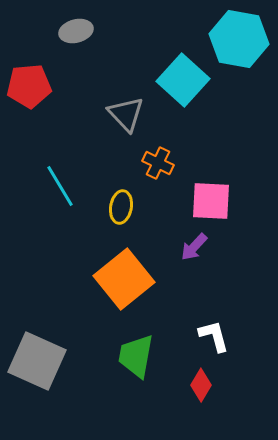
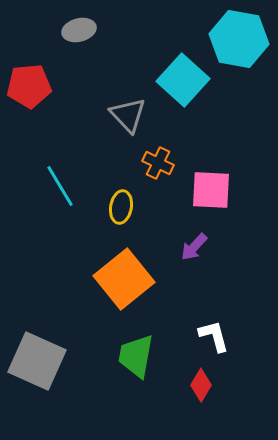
gray ellipse: moved 3 px right, 1 px up
gray triangle: moved 2 px right, 1 px down
pink square: moved 11 px up
